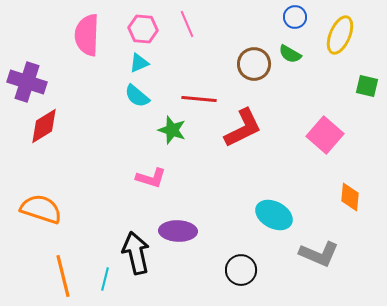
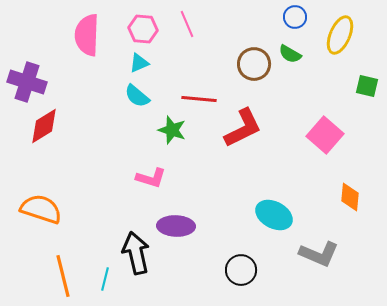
purple ellipse: moved 2 px left, 5 px up
